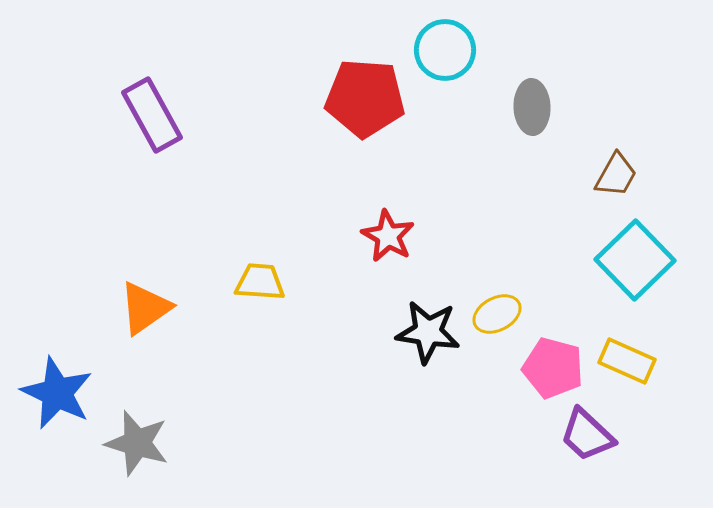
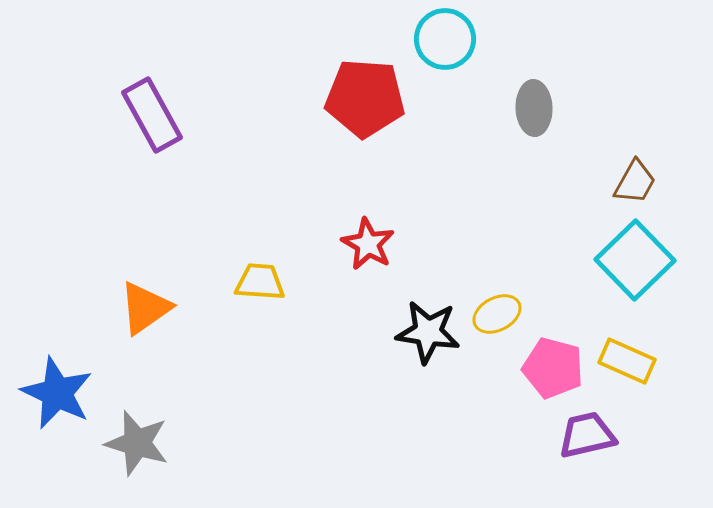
cyan circle: moved 11 px up
gray ellipse: moved 2 px right, 1 px down
brown trapezoid: moved 19 px right, 7 px down
red star: moved 20 px left, 8 px down
purple trapezoid: rotated 124 degrees clockwise
